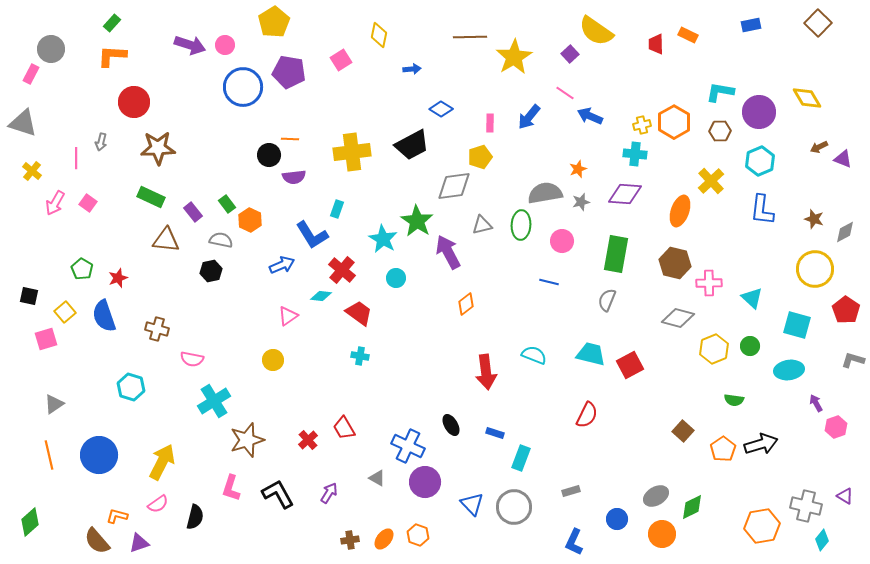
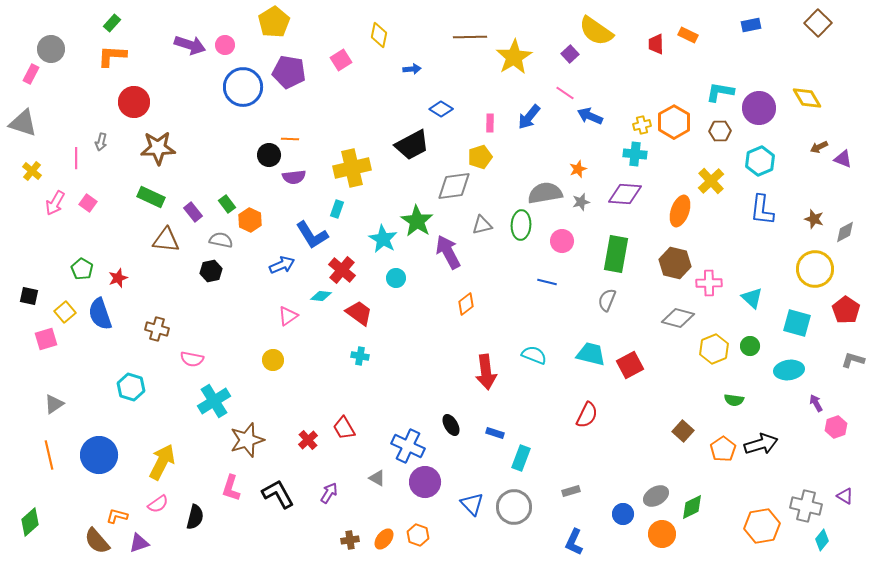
purple circle at (759, 112): moved 4 px up
yellow cross at (352, 152): moved 16 px down; rotated 6 degrees counterclockwise
blue line at (549, 282): moved 2 px left
blue semicircle at (104, 316): moved 4 px left, 2 px up
cyan square at (797, 325): moved 2 px up
blue circle at (617, 519): moved 6 px right, 5 px up
